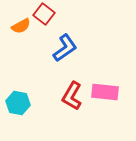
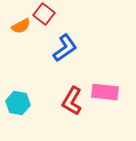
red L-shape: moved 5 px down
